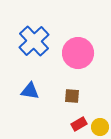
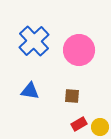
pink circle: moved 1 px right, 3 px up
